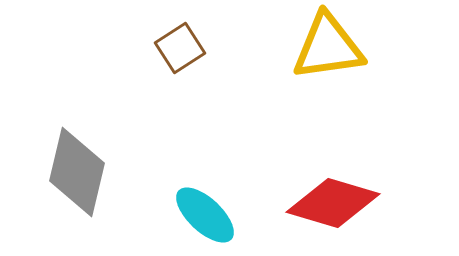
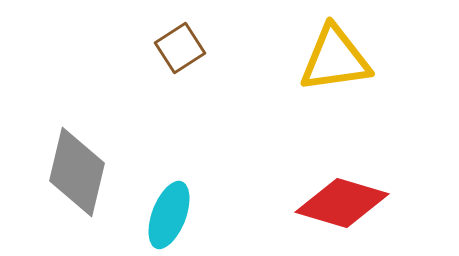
yellow triangle: moved 7 px right, 12 px down
red diamond: moved 9 px right
cyan ellipse: moved 36 px left; rotated 68 degrees clockwise
